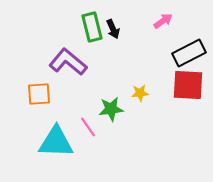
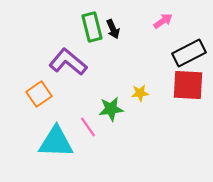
orange square: rotated 30 degrees counterclockwise
